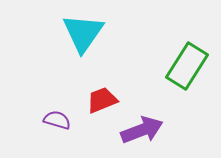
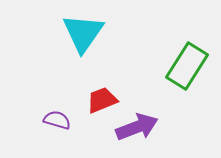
purple arrow: moved 5 px left, 3 px up
